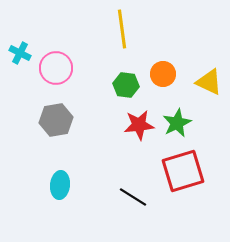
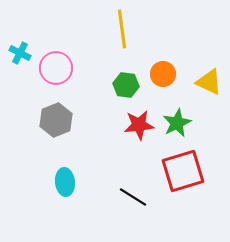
gray hexagon: rotated 12 degrees counterclockwise
cyan ellipse: moved 5 px right, 3 px up; rotated 12 degrees counterclockwise
